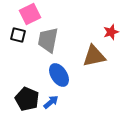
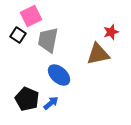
pink square: moved 1 px right, 2 px down
black square: rotated 21 degrees clockwise
brown triangle: moved 4 px right, 2 px up
blue ellipse: rotated 15 degrees counterclockwise
blue arrow: moved 1 px down
